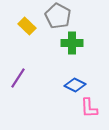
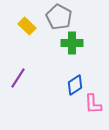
gray pentagon: moved 1 px right, 1 px down
blue diamond: rotated 60 degrees counterclockwise
pink L-shape: moved 4 px right, 4 px up
